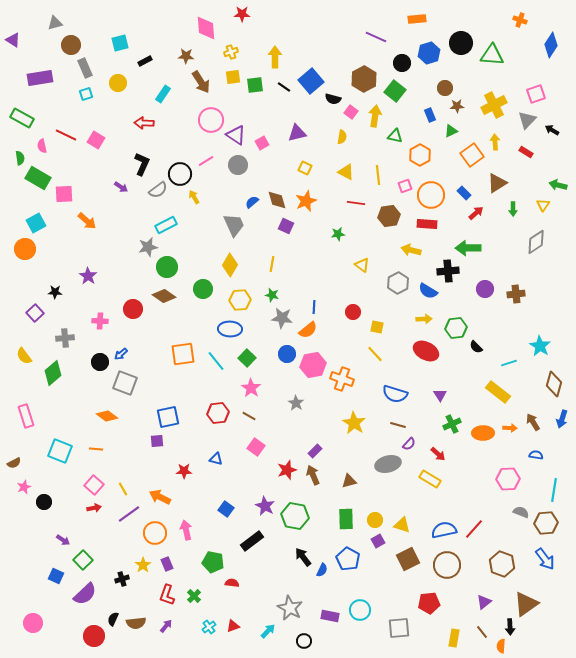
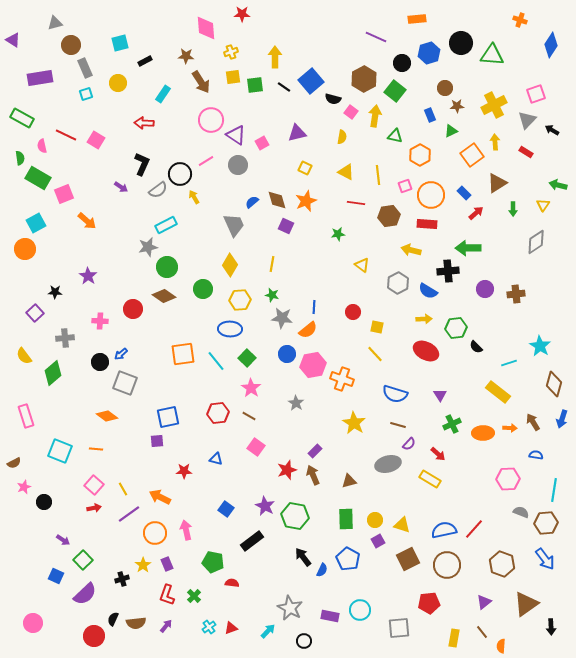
pink square at (64, 194): rotated 18 degrees counterclockwise
red triangle at (233, 626): moved 2 px left, 2 px down
black arrow at (510, 627): moved 41 px right
